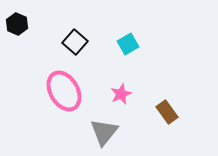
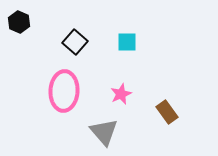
black hexagon: moved 2 px right, 2 px up
cyan square: moved 1 px left, 2 px up; rotated 30 degrees clockwise
pink ellipse: rotated 33 degrees clockwise
gray triangle: rotated 20 degrees counterclockwise
